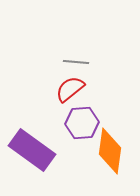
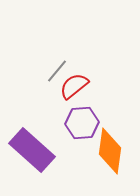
gray line: moved 19 px left, 9 px down; rotated 55 degrees counterclockwise
red semicircle: moved 4 px right, 3 px up
purple rectangle: rotated 6 degrees clockwise
